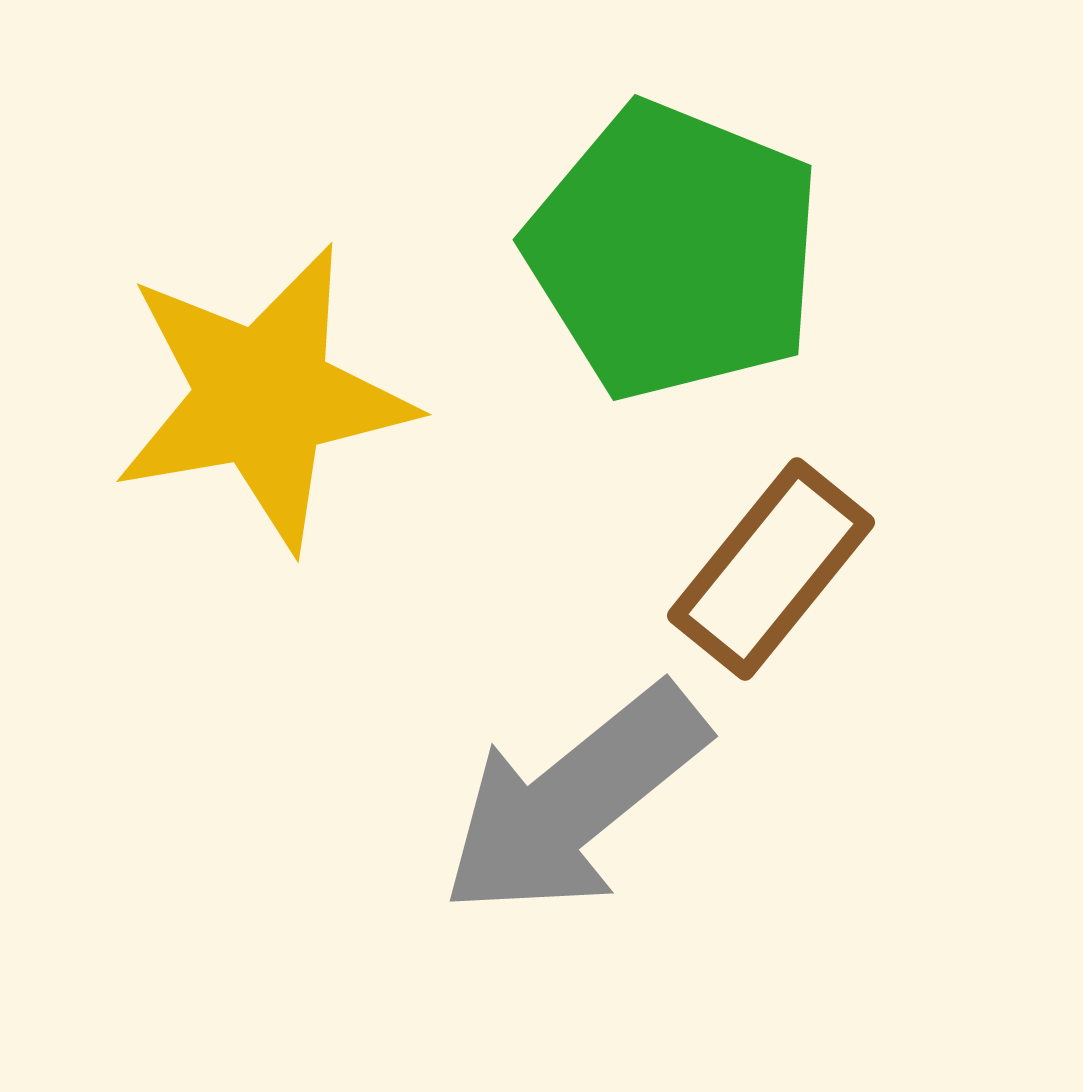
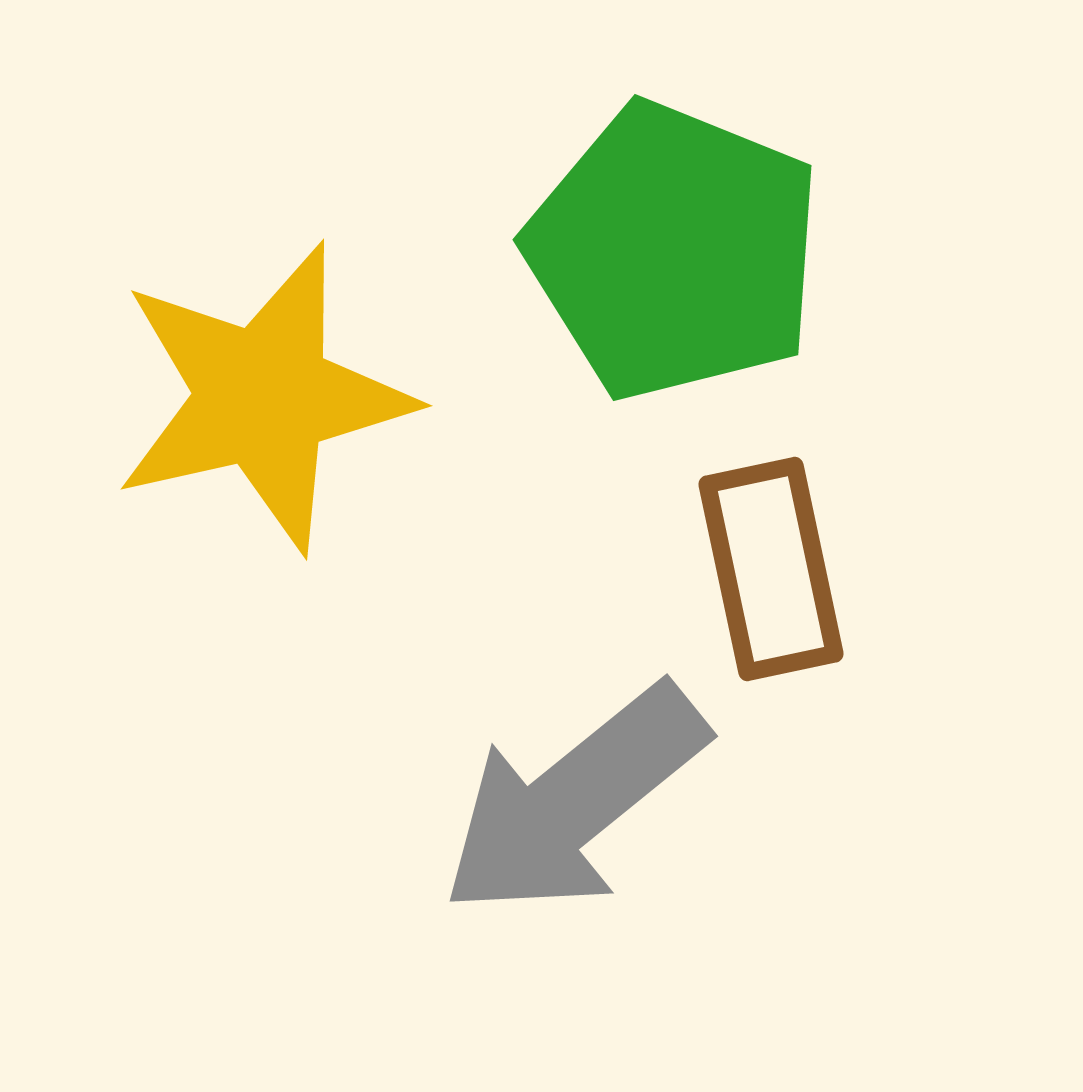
yellow star: rotated 3 degrees counterclockwise
brown rectangle: rotated 51 degrees counterclockwise
